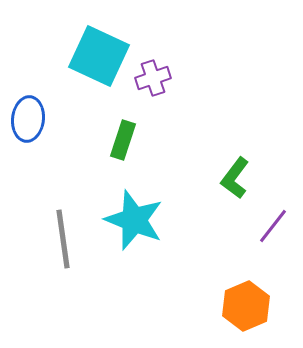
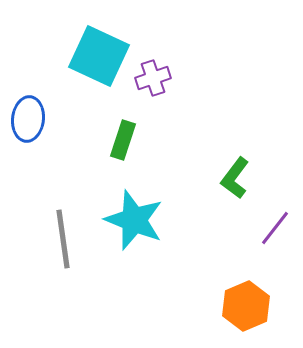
purple line: moved 2 px right, 2 px down
